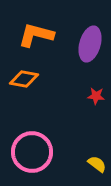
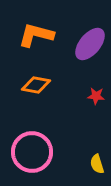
purple ellipse: rotated 24 degrees clockwise
orange diamond: moved 12 px right, 6 px down
yellow semicircle: rotated 144 degrees counterclockwise
